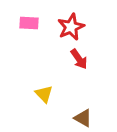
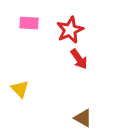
red star: moved 1 px left, 3 px down
yellow triangle: moved 24 px left, 5 px up
